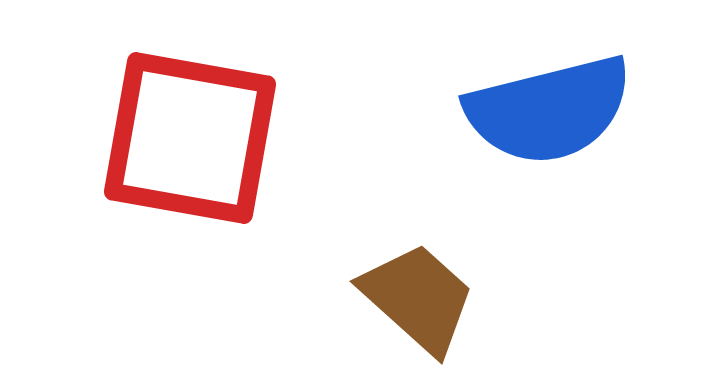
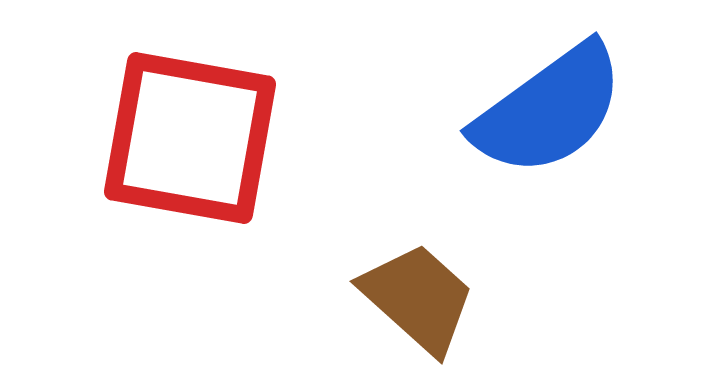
blue semicircle: rotated 22 degrees counterclockwise
